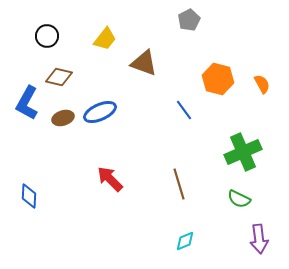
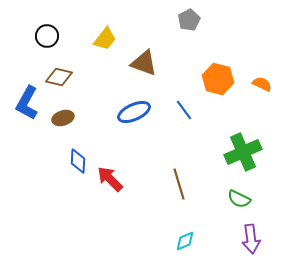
orange semicircle: rotated 36 degrees counterclockwise
blue ellipse: moved 34 px right
blue diamond: moved 49 px right, 35 px up
purple arrow: moved 8 px left
